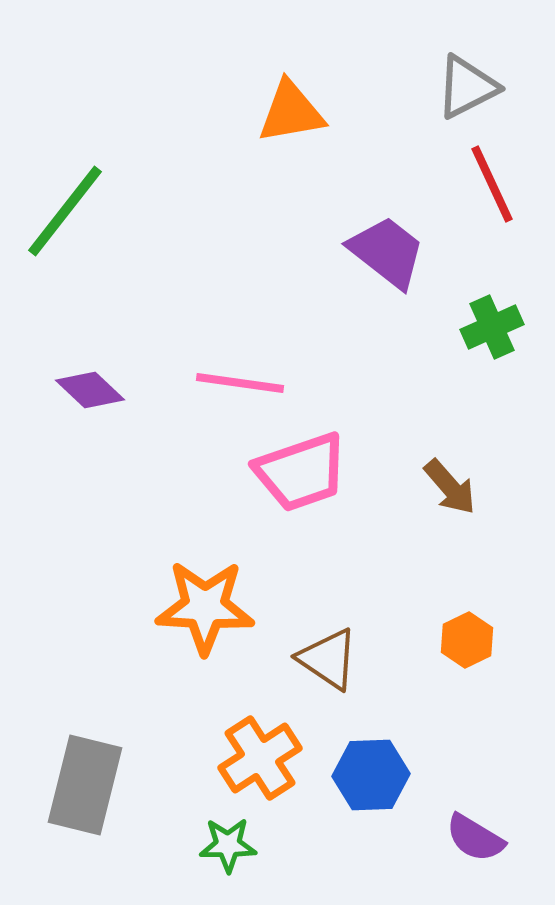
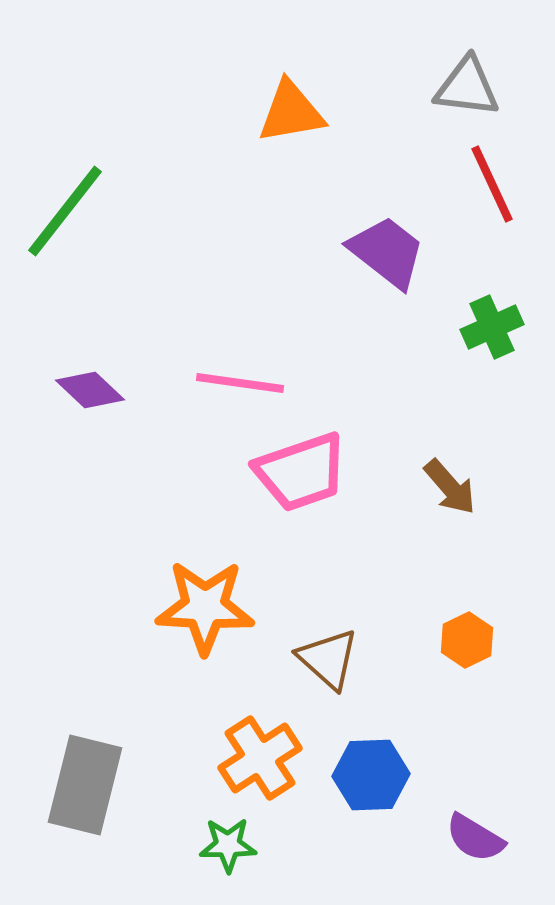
gray triangle: rotated 34 degrees clockwise
brown triangle: rotated 8 degrees clockwise
